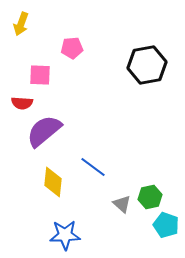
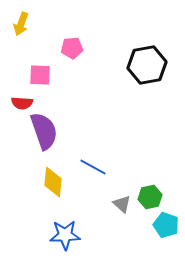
purple semicircle: rotated 111 degrees clockwise
blue line: rotated 8 degrees counterclockwise
